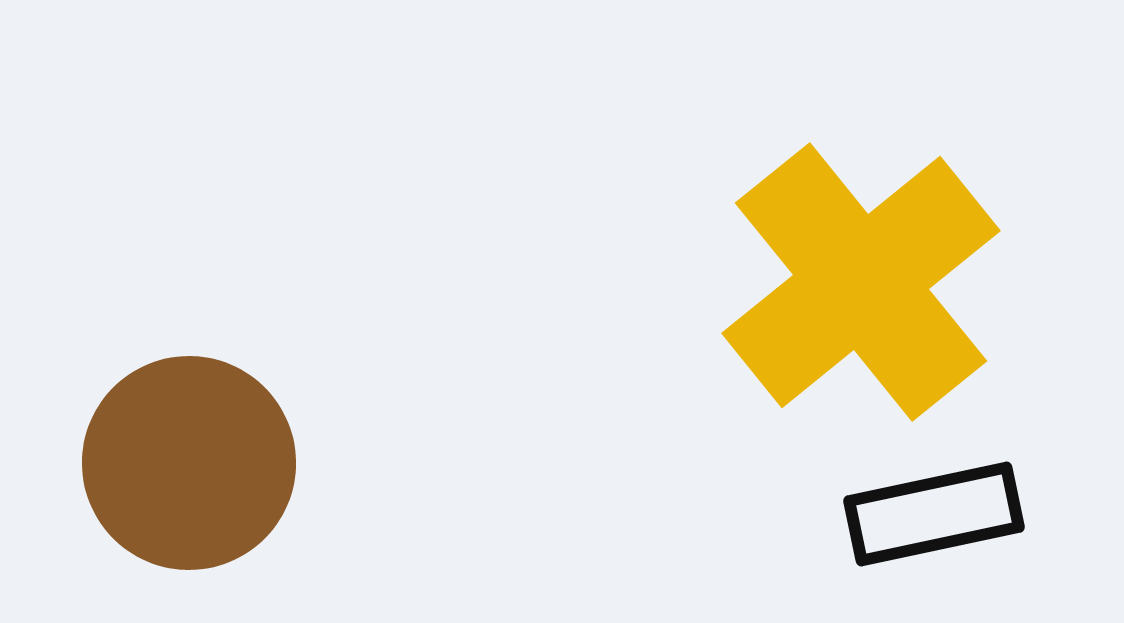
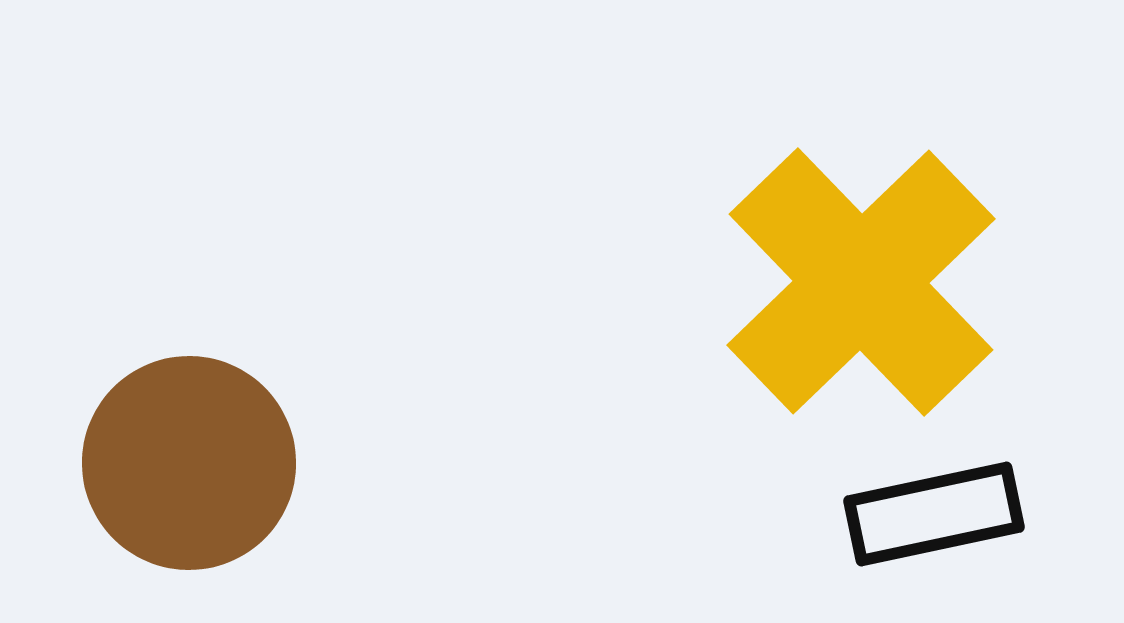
yellow cross: rotated 5 degrees counterclockwise
